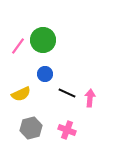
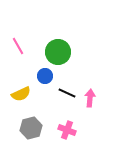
green circle: moved 15 px right, 12 px down
pink line: rotated 66 degrees counterclockwise
blue circle: moved 2 px down
